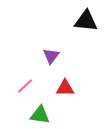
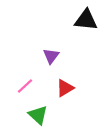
black triangle: moved 1 px up
red triangle: rotated 30 degrees counterclockwise
green triangle: moved 2 px left; rotated 35 degrees clockwise
